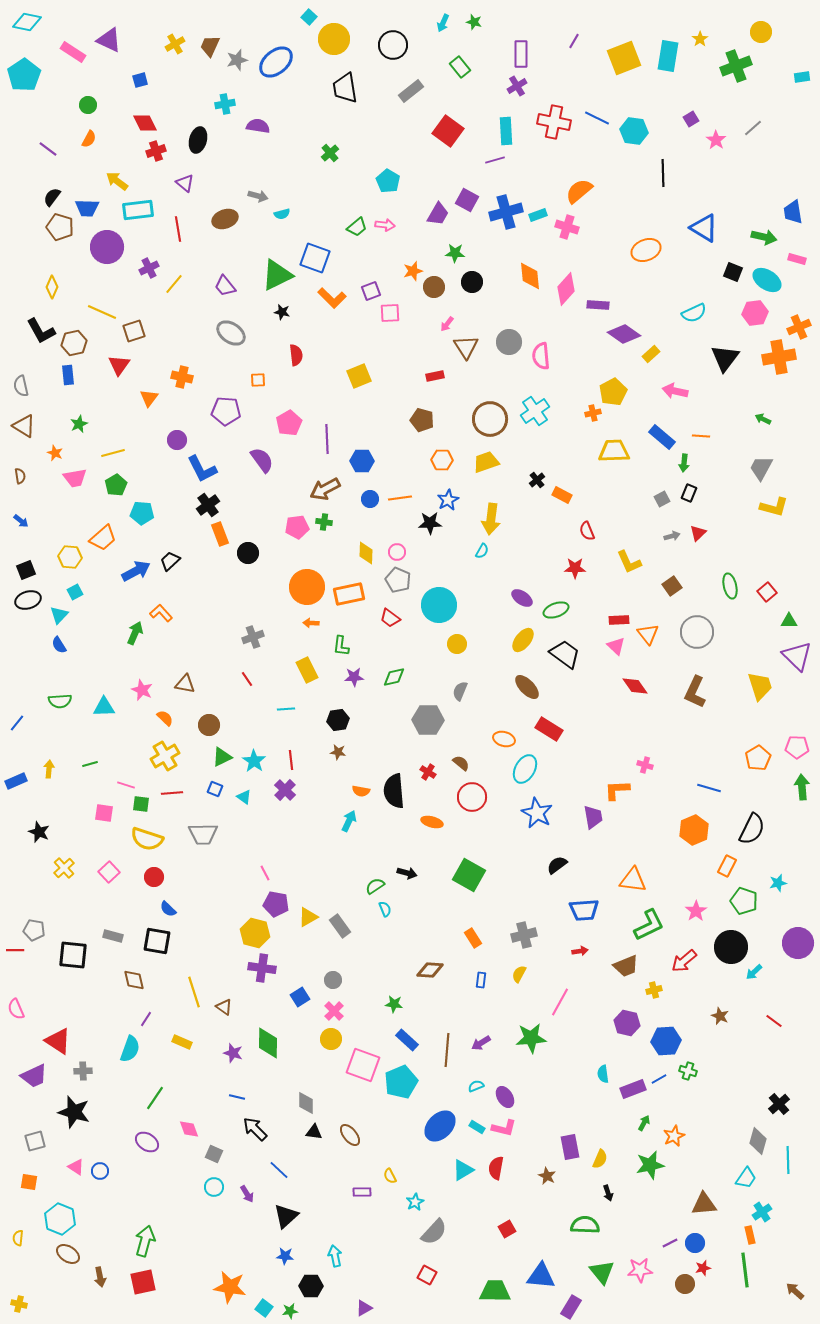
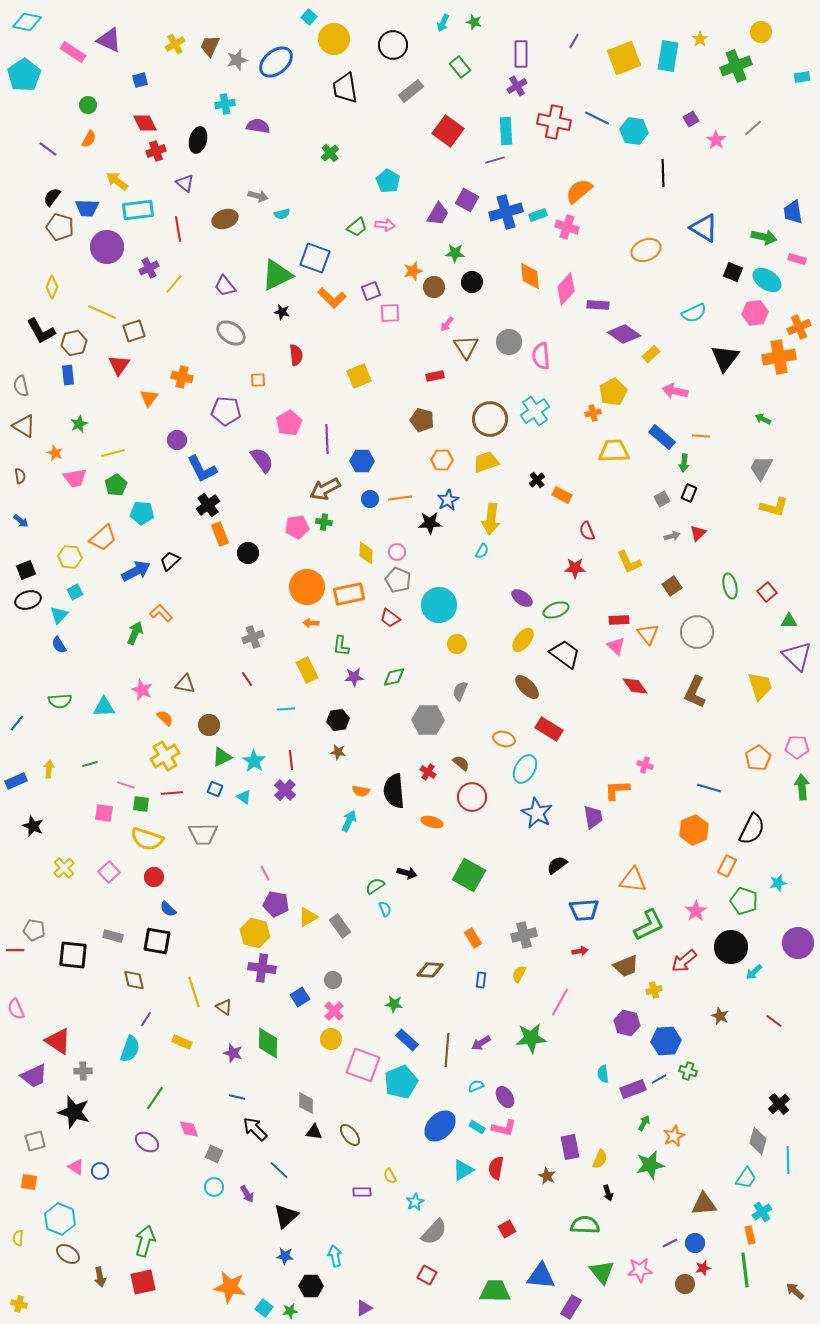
black star at (39, 832): moved 6 px left, 6 px up
